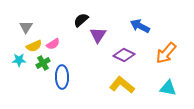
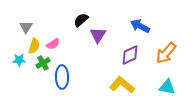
yellow semicircle: rotated 49 degrees counterclockwise
purple diamond: moved 6 px right; rotated 50 degrees counterclockwise
cyan triangle: moved 1 px left, 1 px up
